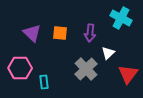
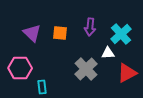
cyan cross: moved 16 px down; rotated 20 degrees clockwise
purple arrow: moved 6 px up
white triangle: rotated 40 degrees clockwise
red triangle: moved 1 px left, 1 px up; rotated 25 degrees clockwise
cyan rectangle: moved 2 px left, 5 px down
